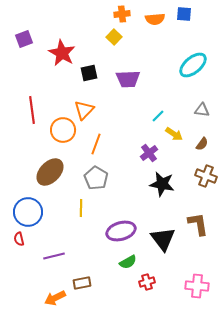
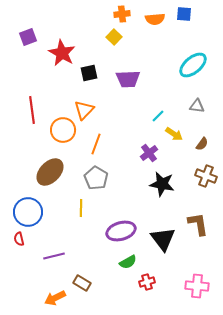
purple square: moved 4 px right, 2 px up
gray triangle: moved 5 px left, 4 px up
brown rectangle: rotated 42 degrees clockwise
